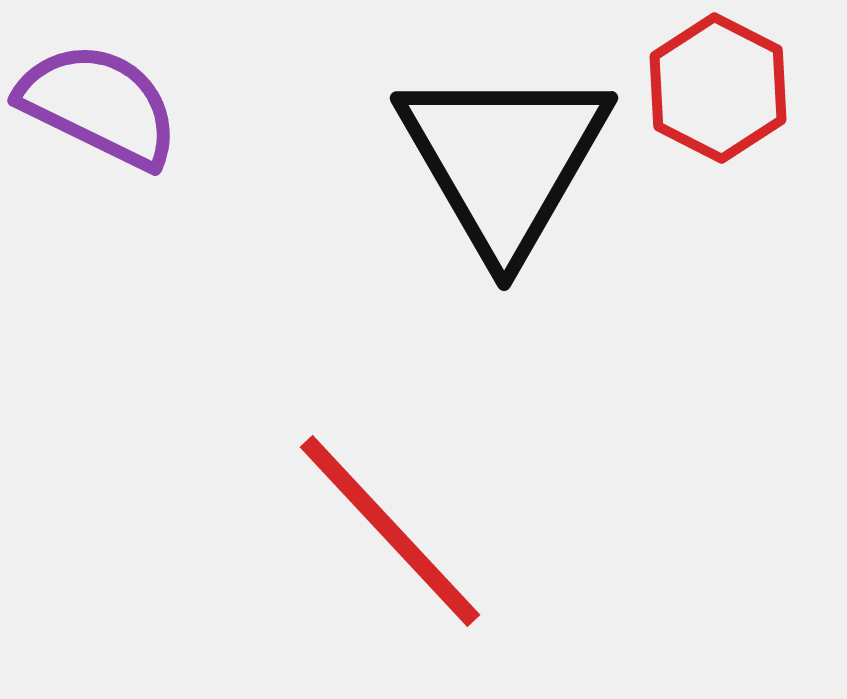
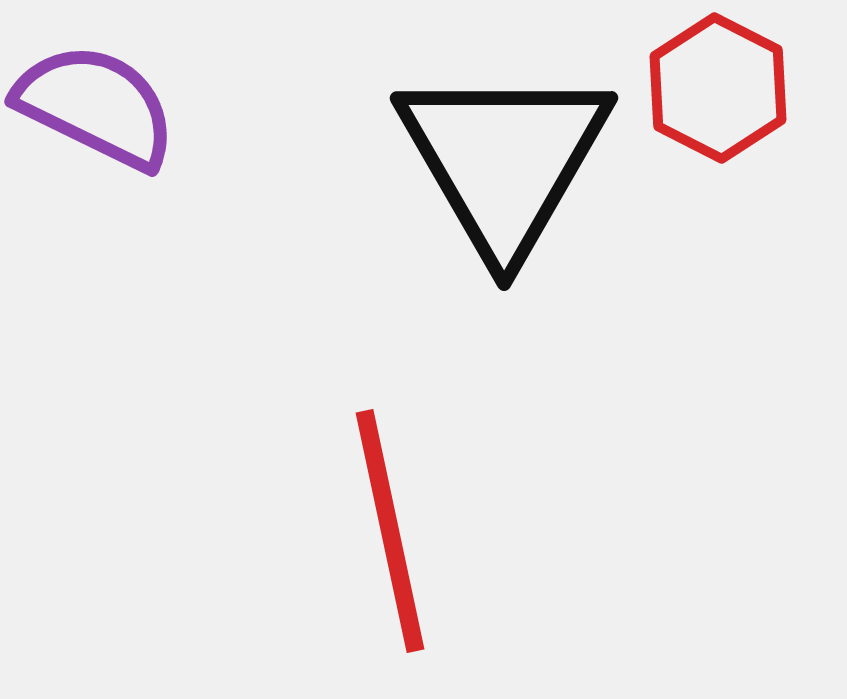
purple semicircle: moved 3 px left, 1 px down
red line: rotated 31 degrees clockwise
